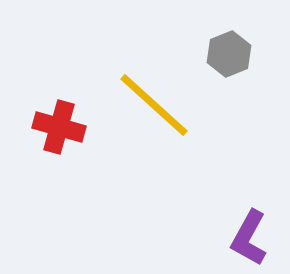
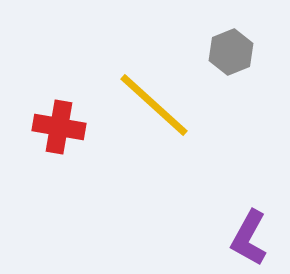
gray hexagon: moved 2 px right, 2 px up
red cross: rotated 6 degrees counterclockwise
